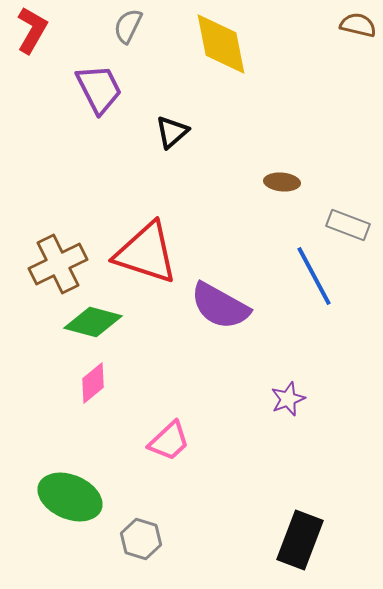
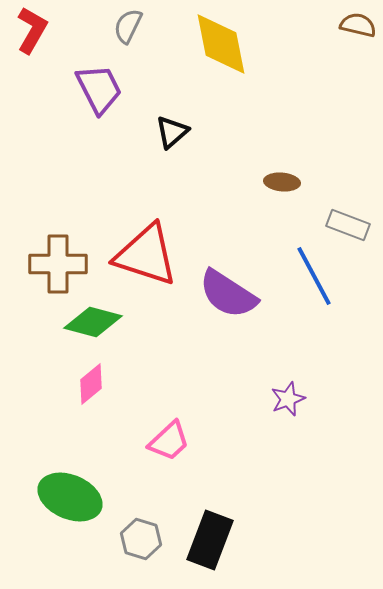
red triangle: moved 2 px down
brown cross: rotated 26 degrees clockwise
purple semicircle: moved 8 px right, 12 px up; rotated 4 degrees clockwise
pink diamond: moved 2 px left, 1 px down
black rectangle: moved 90 px left
